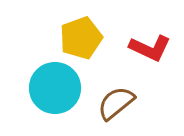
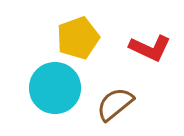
yellow pentagon: moved 3 px left
brown semicircle: moved 1 px left, 1 px down
